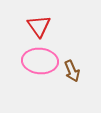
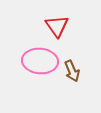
red triangle: moved 18 px right
